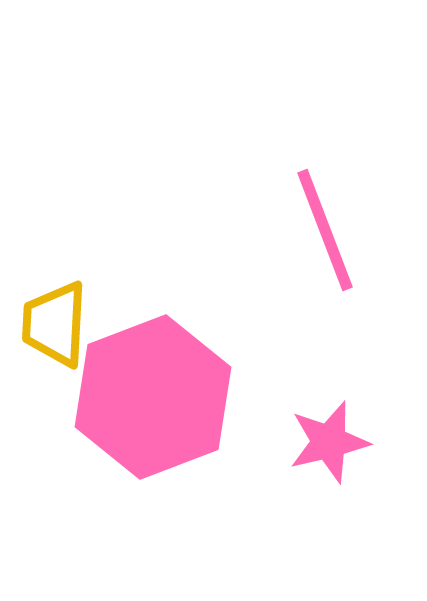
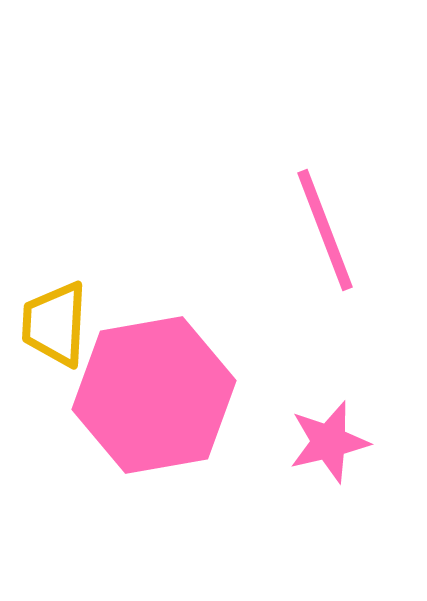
pink hexagon: moved 1 px right, 2 px up; rotated 11 degrees clockwise
